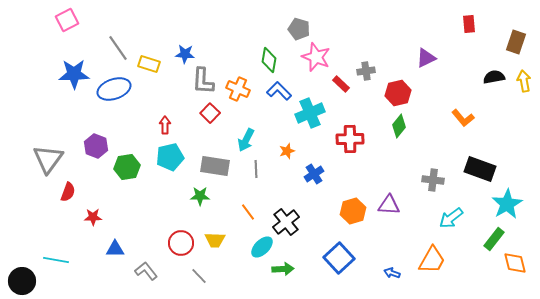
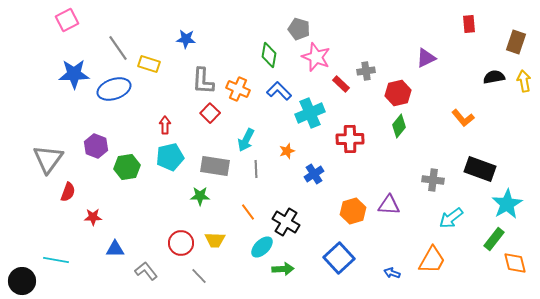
blue star at (185, 54): moved 1 px right, 15 px up
green diamond at (269, 60): moved 5 px up
black cross at (286, 222): rotated 20 degrees counterclockwise
